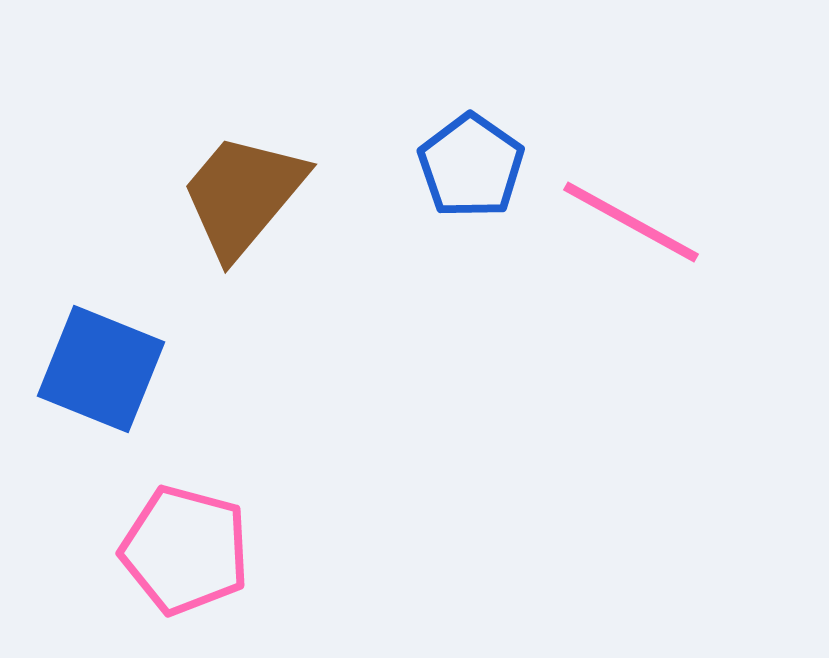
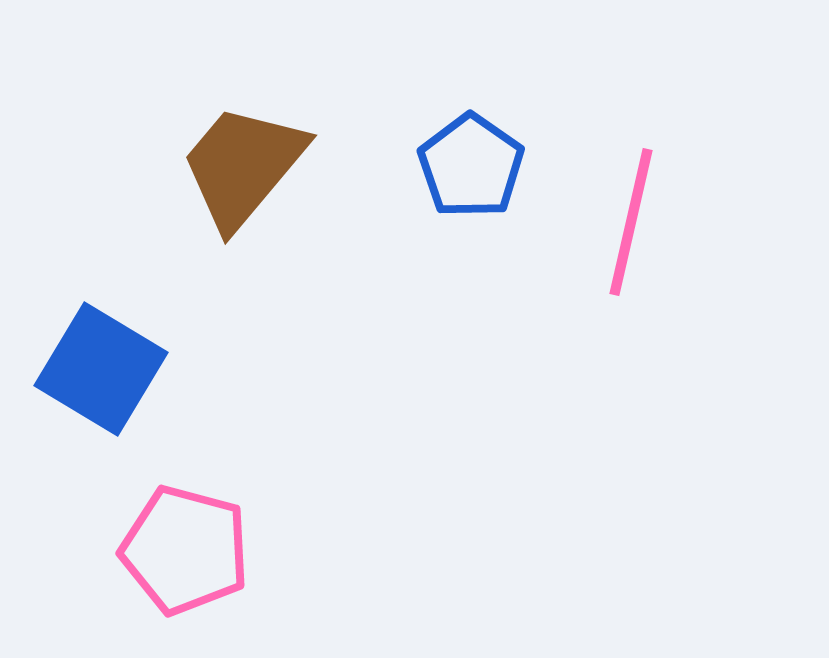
brown trapezoid: moved 29 px up
pink line: rotated 74 degrees clockwise
blue square: rotated 9 degrees clockwise
